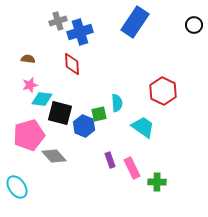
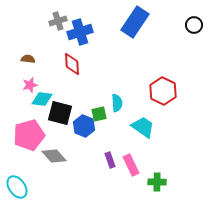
pink rectangle: moved 1 px left, 3 px up
